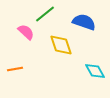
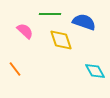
green line: moved 5 px right; rotated 40 degrees clockwise
pink semicircle: moved 1 px left, 1 px up
yellow diamond: moved 5 px up
orange line: rotated 63 degrees clockwise
